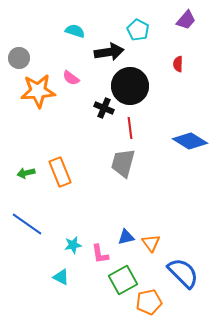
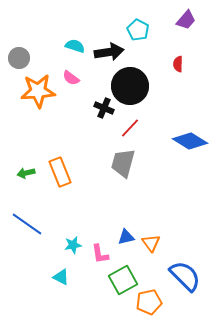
cyan semicircle: moved 15 px down
red line: rotated 50 degrees clockwise
blue semicircle: moved 2 px right, 3 px down
